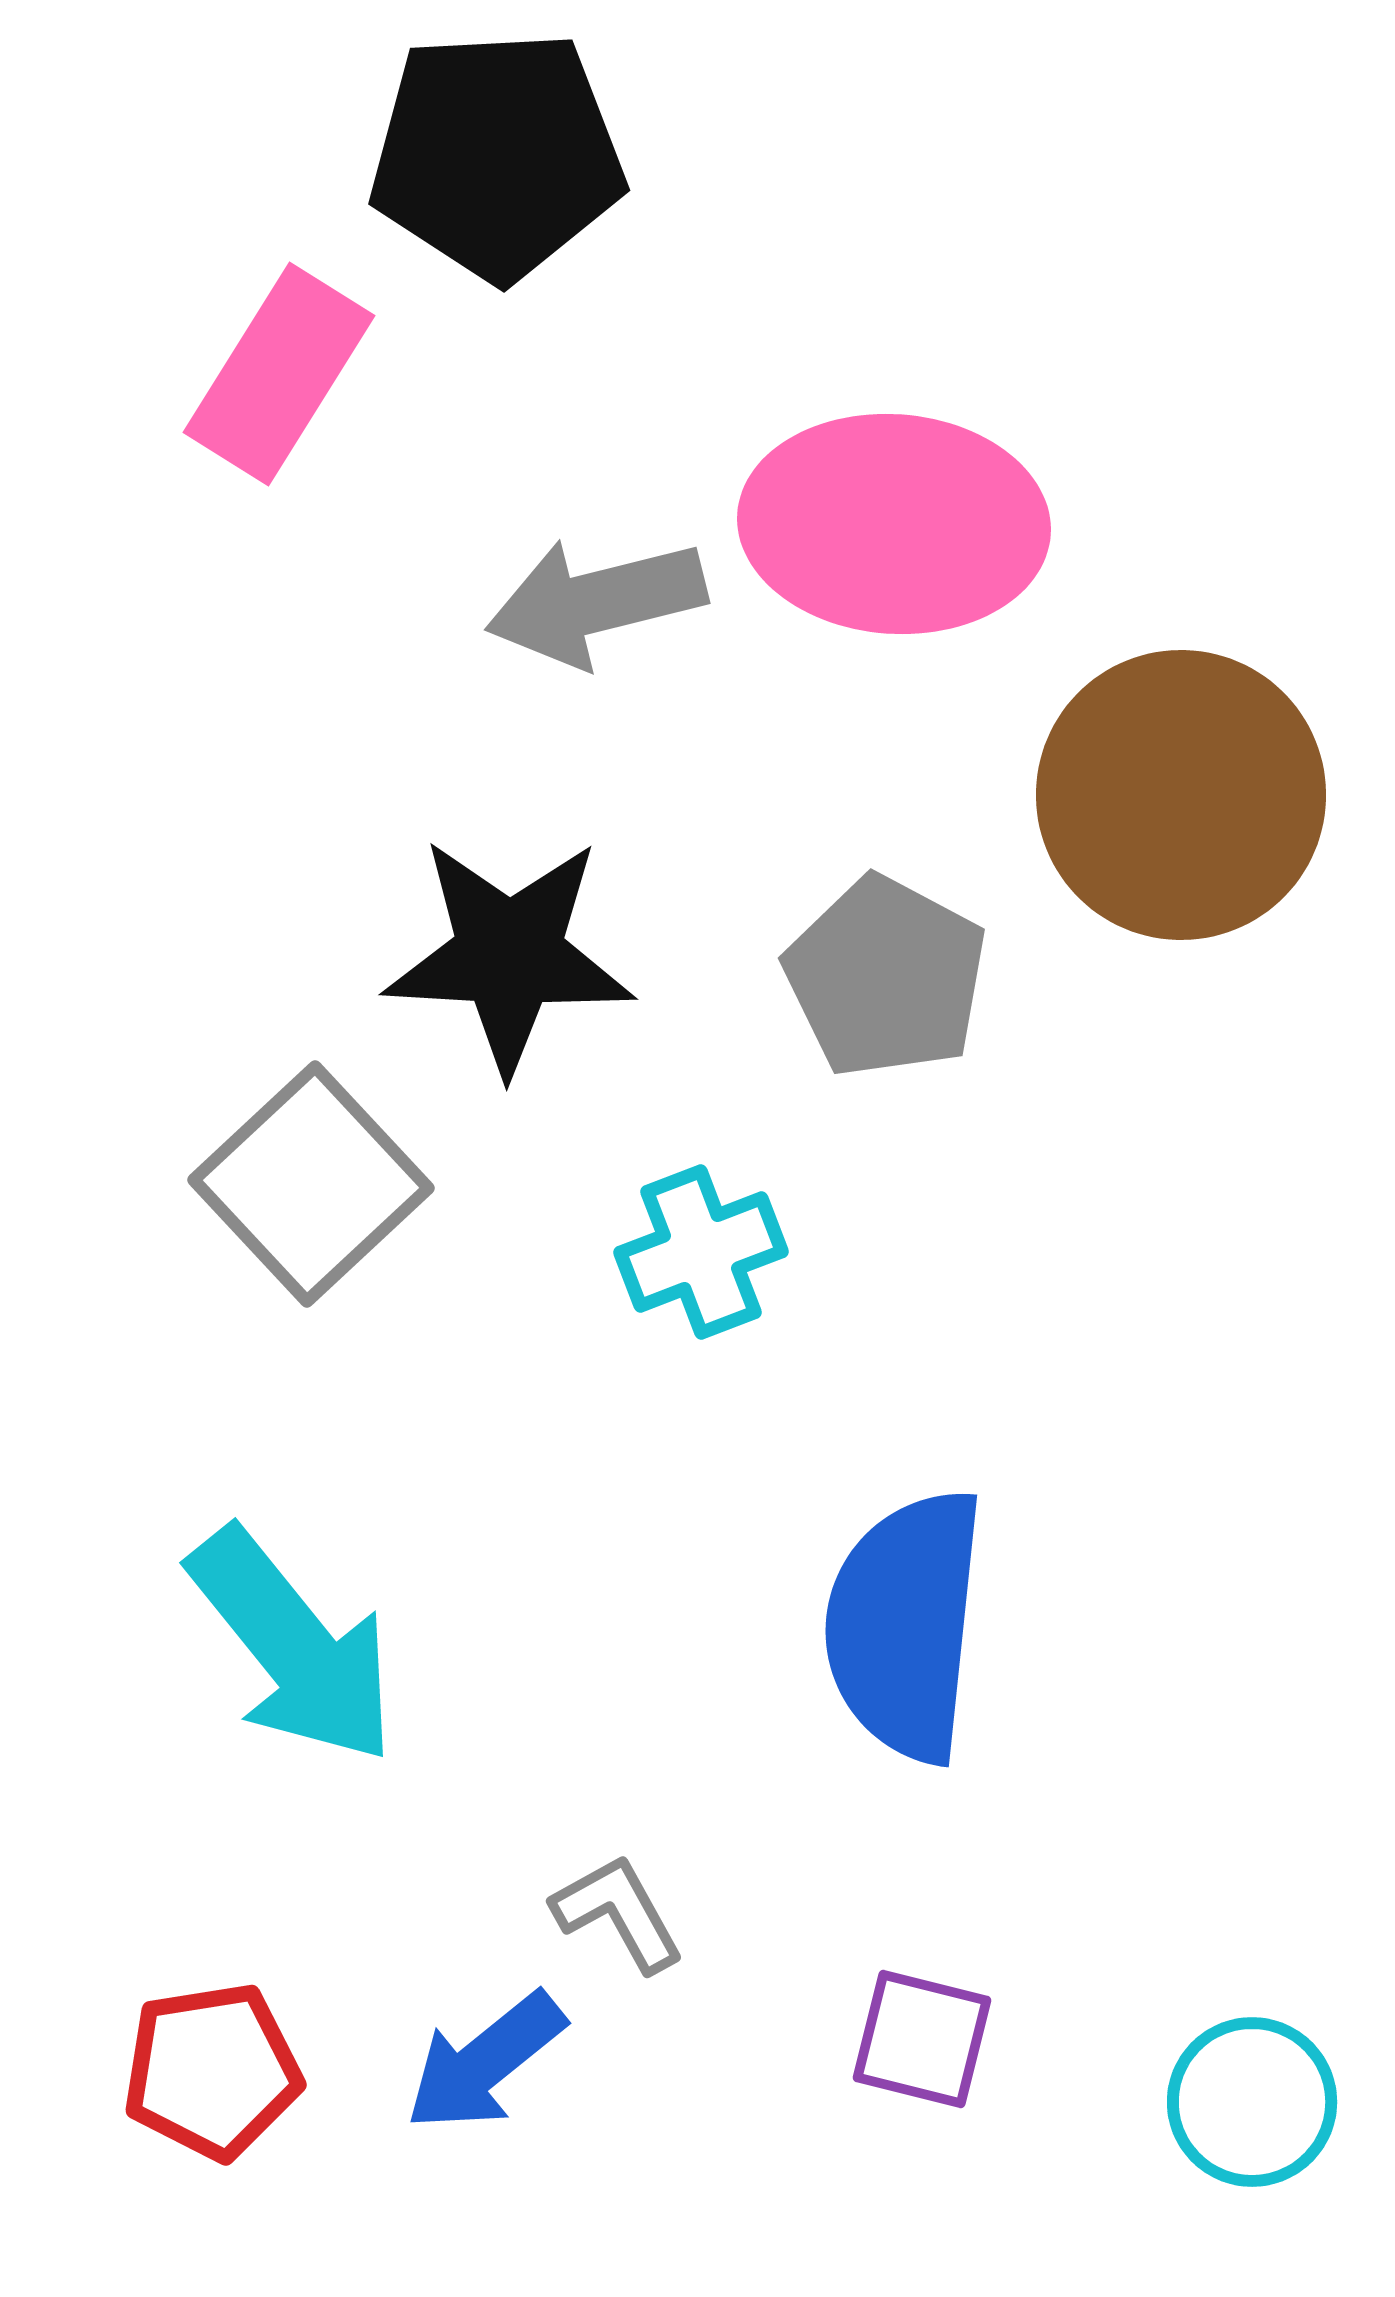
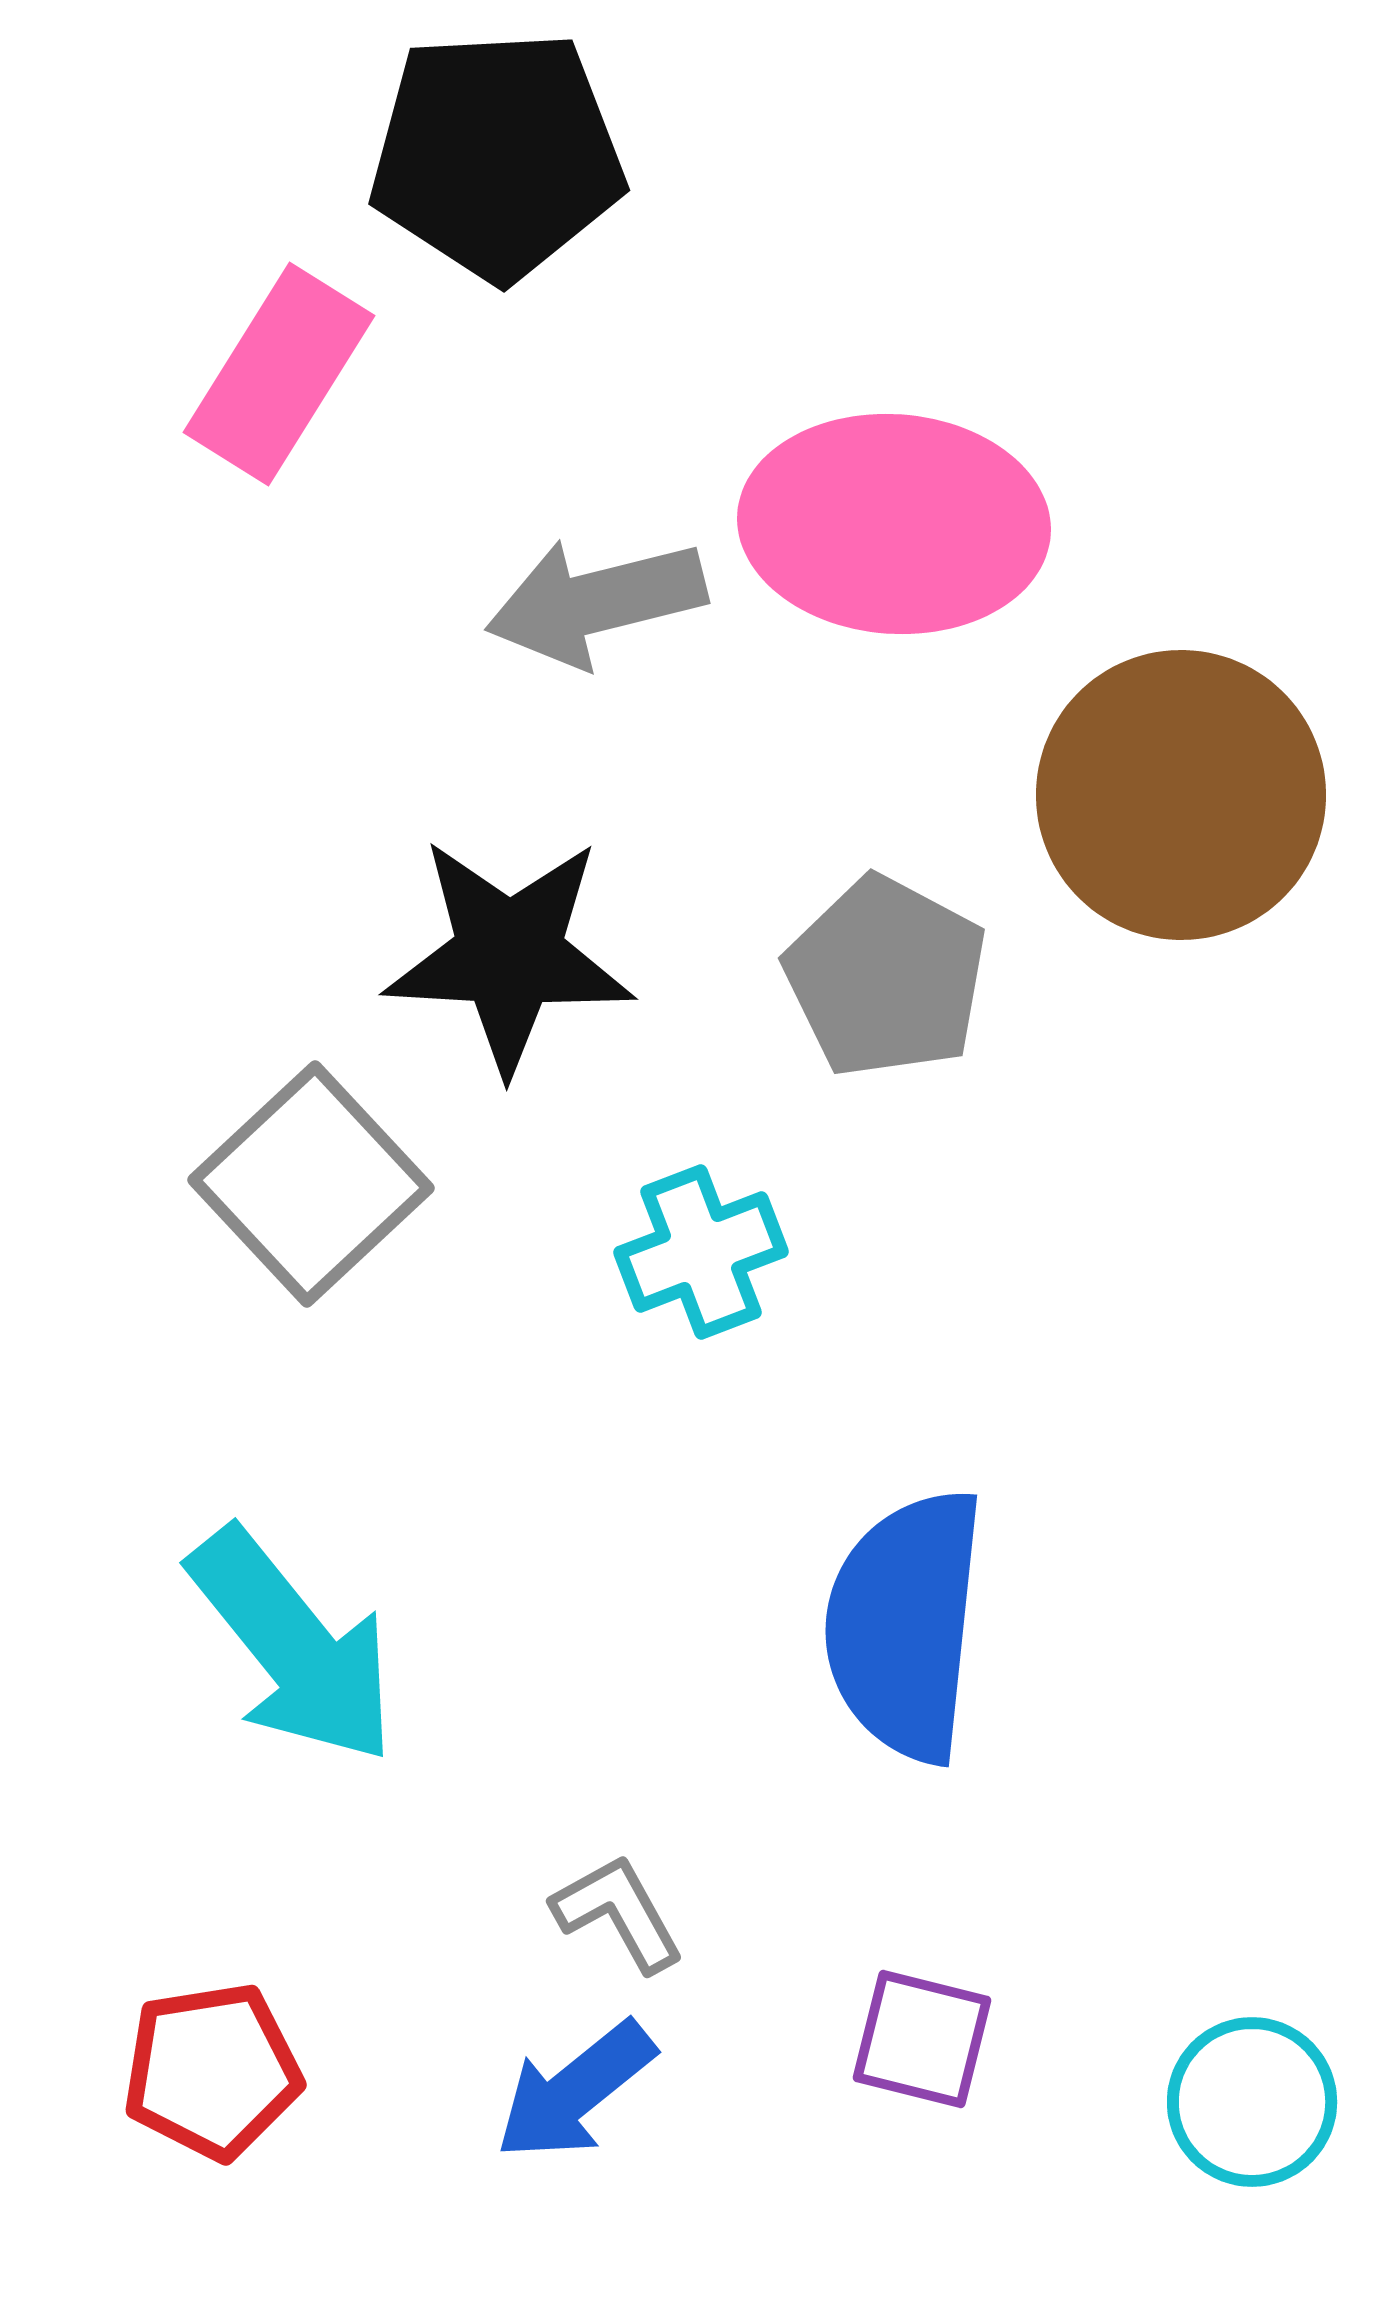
blue arrow: moved 90 px right, 29 px down
